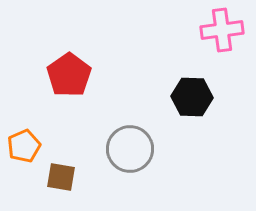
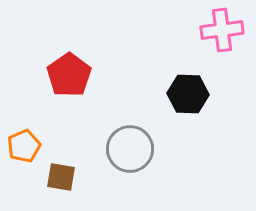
black hexagon: moved 4 px left, 3 px up
